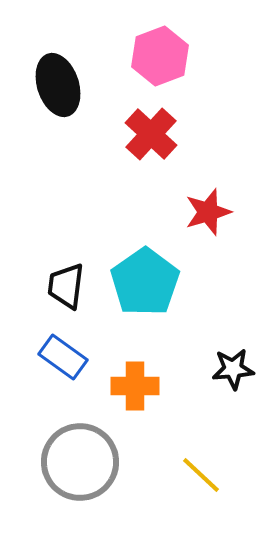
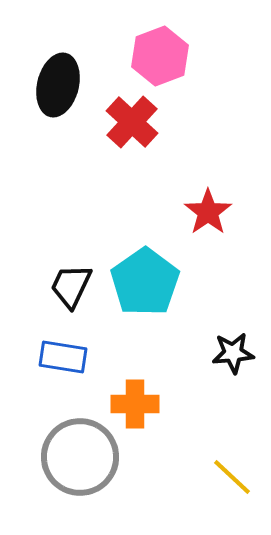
black ellipse: rotated 32 degrees clockwise
red cross: moved 19 px left, 12 px up
red star: rotated 18 degrees counterclockwise
black trapezoid: moved 5 px right; rotated 18 degrees clockwise
blue rectangle: rotated 27 degrees counterclockwise
black star: moved 16 px up
orange cross: moved 18 px down
gray circle: moved 5 px up
yellow line: moved 31 px right, 2 px down
